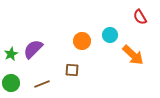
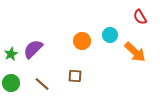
orange arrow: moved 2 px right, 3 px up
brown square: moved 3 px right, 6 px down
brown line: rotated 63 degrees clockwise
